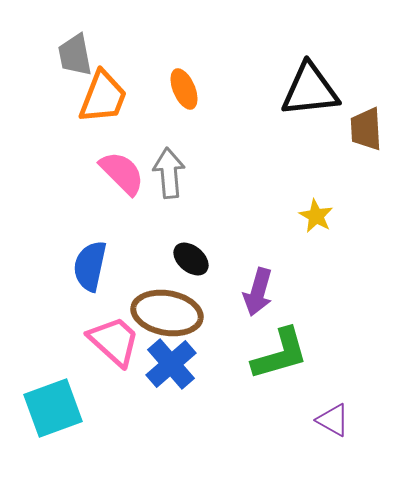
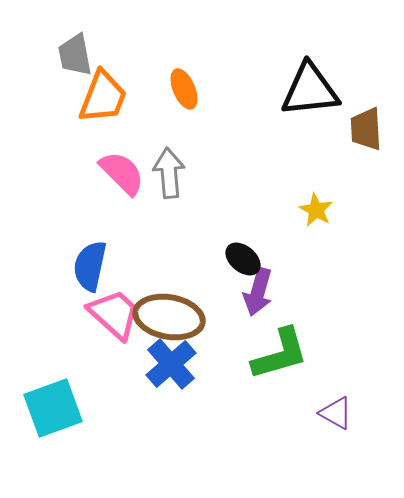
yellow star: moved 6 px up
black ellipse: moved 52 px right
brown ellipse: moved 2 px right, 4 px down
pink trapezoid: moved 27 px up
purple triangle: moved 3 px right, 7 px up
